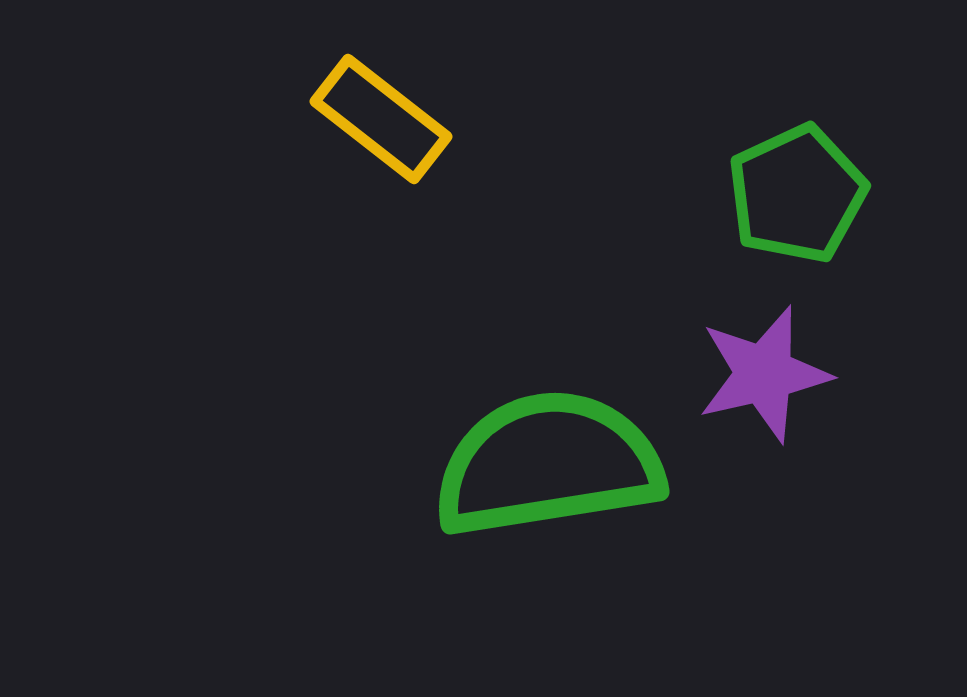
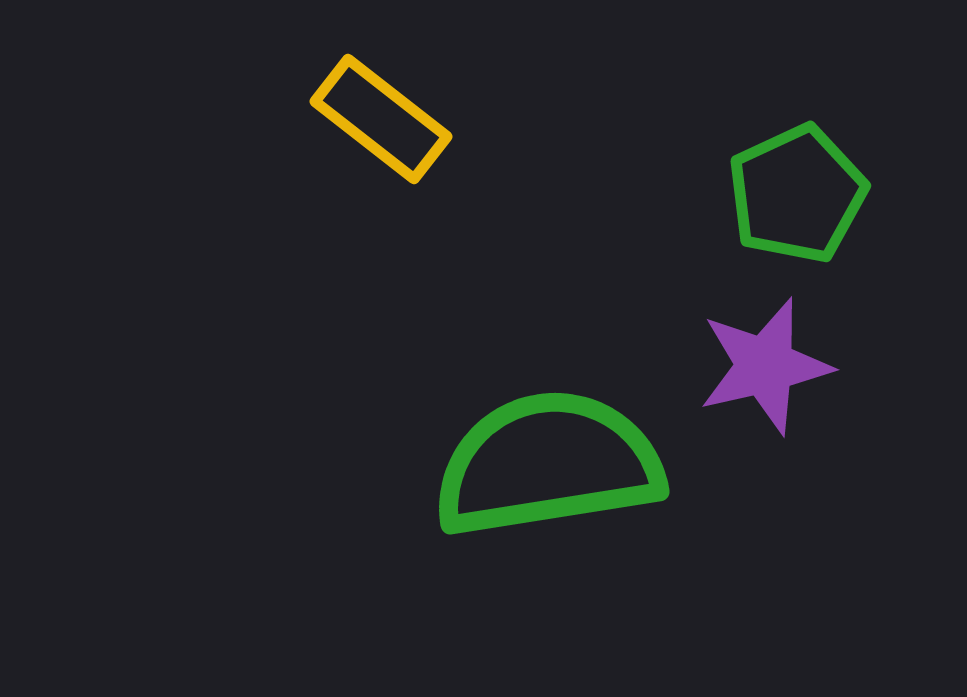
purple star: moved 1 px right, 8 px up
